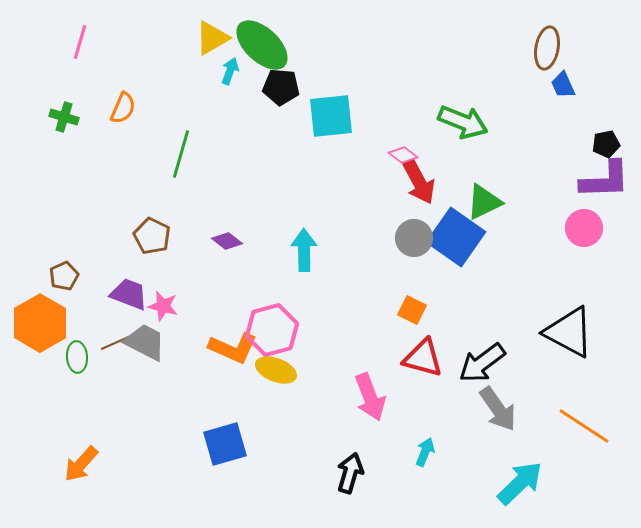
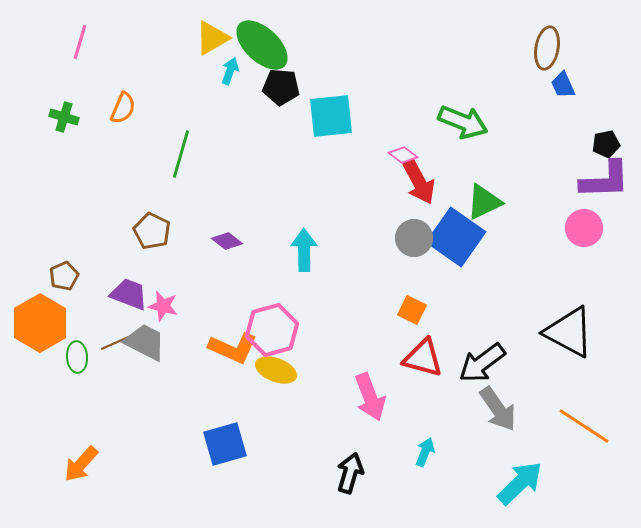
brown pentagon at (152, 236): moved 5 px up
